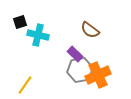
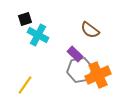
black square: moved 5 px right, 3 px up
cyan cross: rotated 15 degrees clockwise
